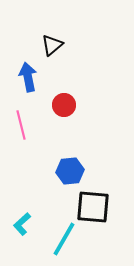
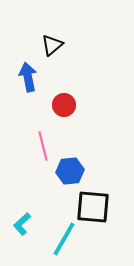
pink line: moved 22 px right, 21 px down
